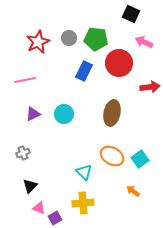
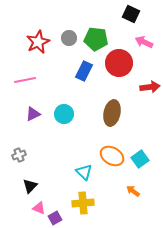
gray cross: moved 4 px left, 2 px down
